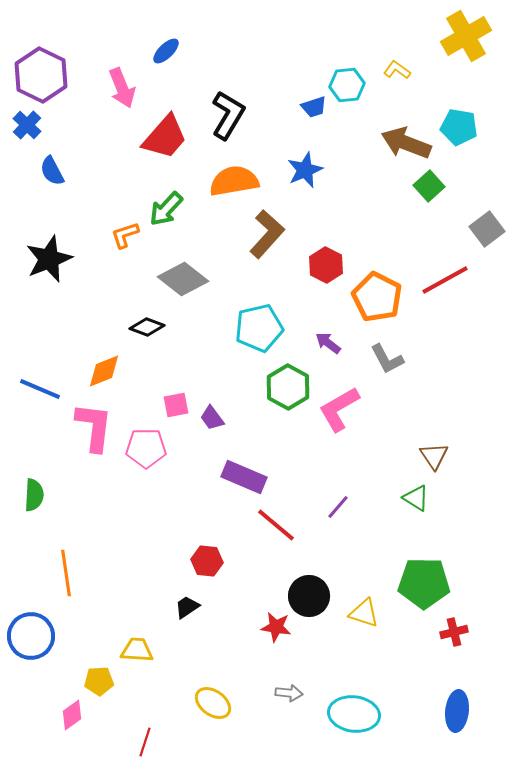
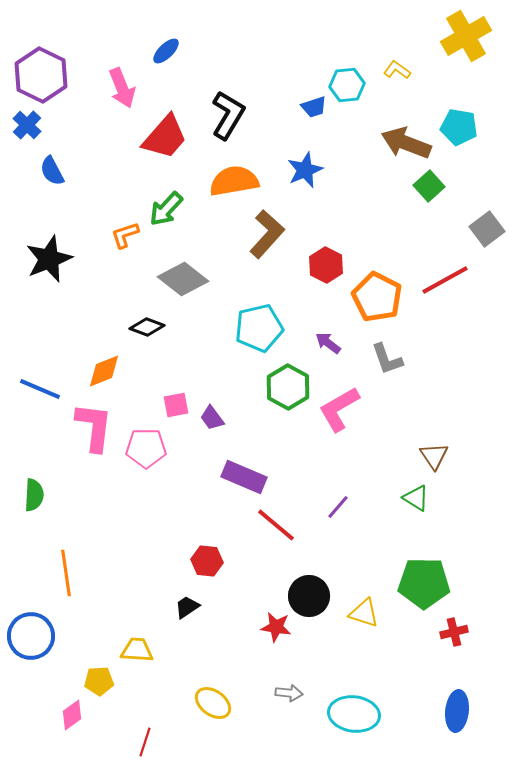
gray L-shape at (387, 359): rotated 9 degrees clockwise
